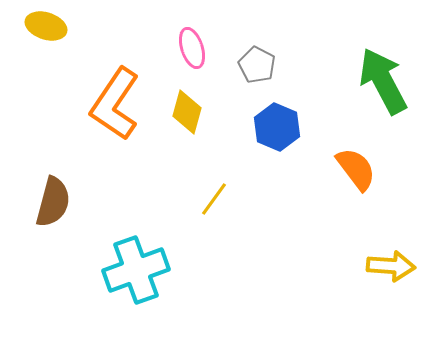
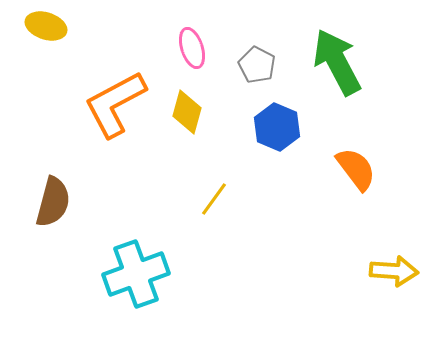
green arrow: moved 46 px left, 19 px up
orange L-shape: rotated 28 degrees clockwise
yellow arrow: moved 3 px right, 5 px down
cyan cross: moved 4 px down
